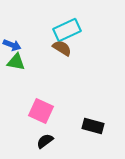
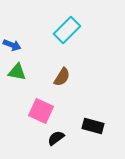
cyan rectangle: rotated 20 degrees counterclockwise
brown semicircle: moved 29 px down; rotated 90 degrees clockwise
green triangle: moved 1 px right, 10 px down
black semicircle: moved 11 px right, 3 px up
